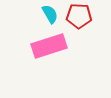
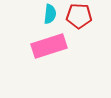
cyan semicircle: rotated 36 degrees clockwise
